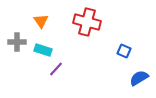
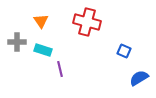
purple line: moved 4 px right; rotated 56 degrees counterclockwise
